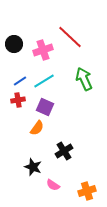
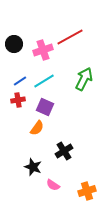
red line: rotated 72 degrees counterclockwise
green arrow: rotated 50 degrees clockwise
